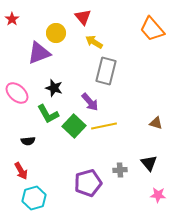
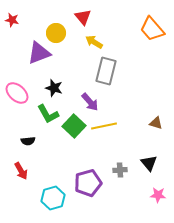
red star: moved 1 px down; rotated 24 degrees counterclockwise
cyan hexagon: moved 19 px right
